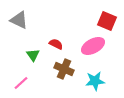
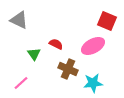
green triangle: moved 1 px right, 1 px up
brown cross: moved 4 px right
cyan star: moved 2 px left, 2 px down
